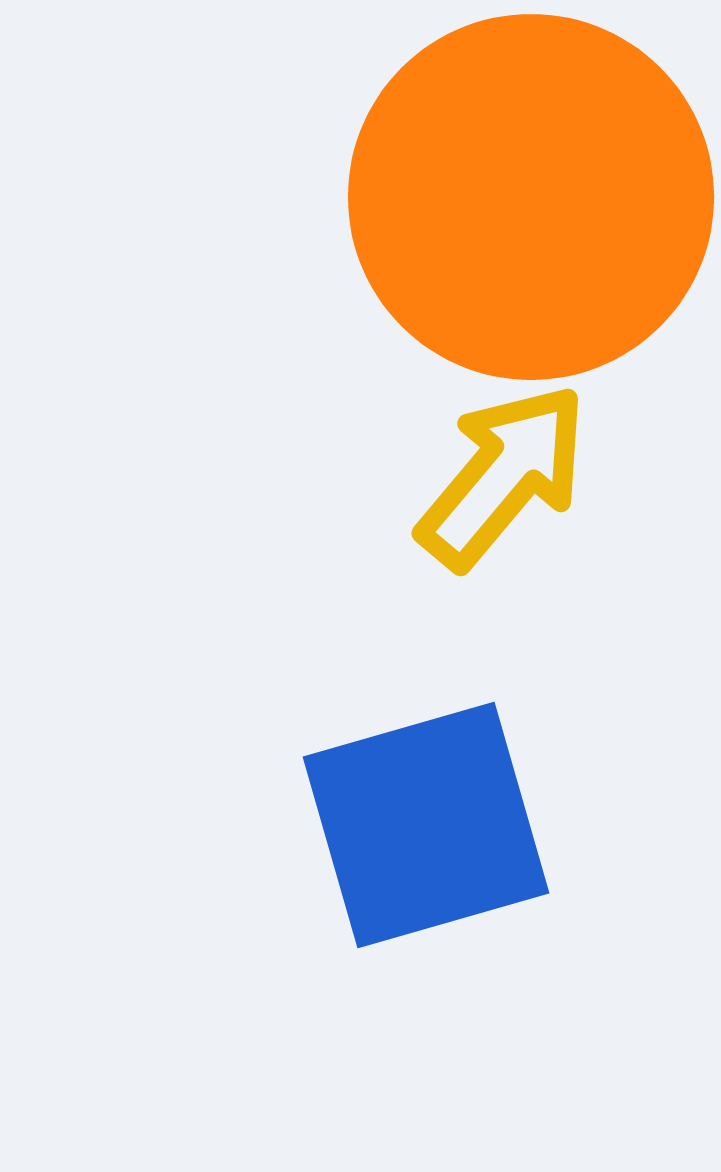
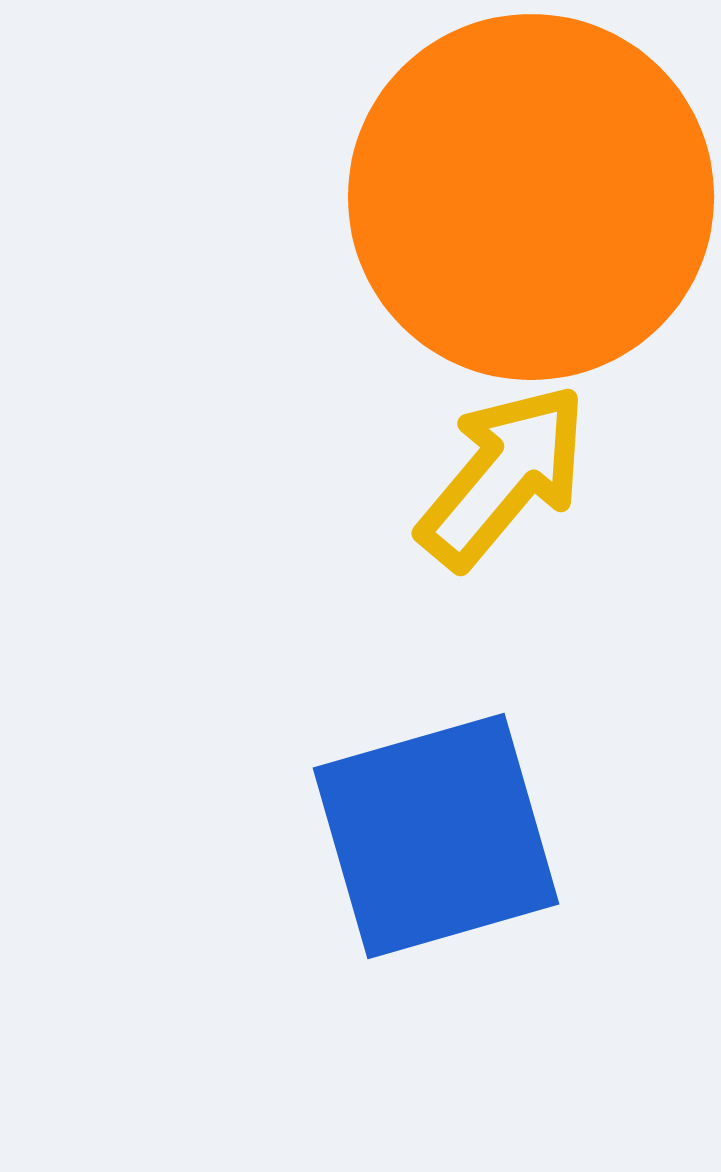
blue square: moved 10 px right, 11 px down
